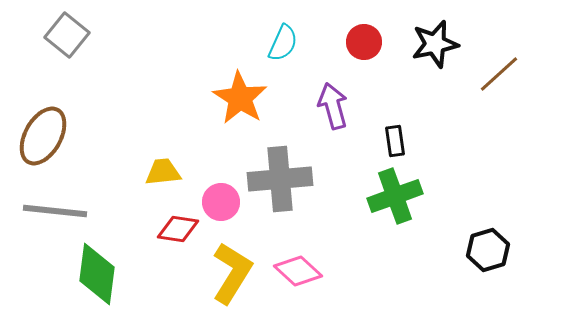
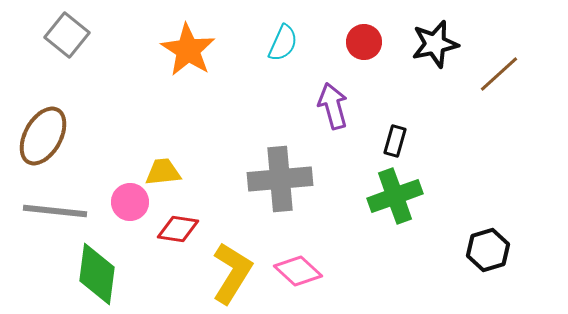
orange star: moved 52 px left, 48 px up
black rectangle: rotated 24 degrees clockwise
pink circle: moved 91 px left
